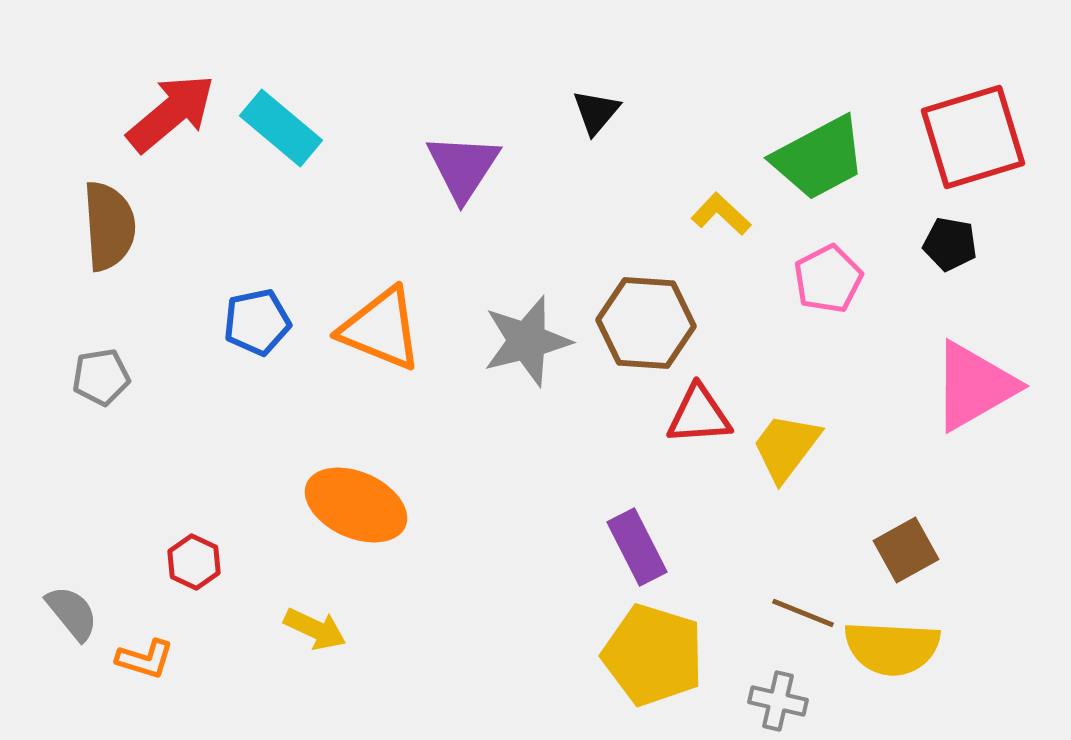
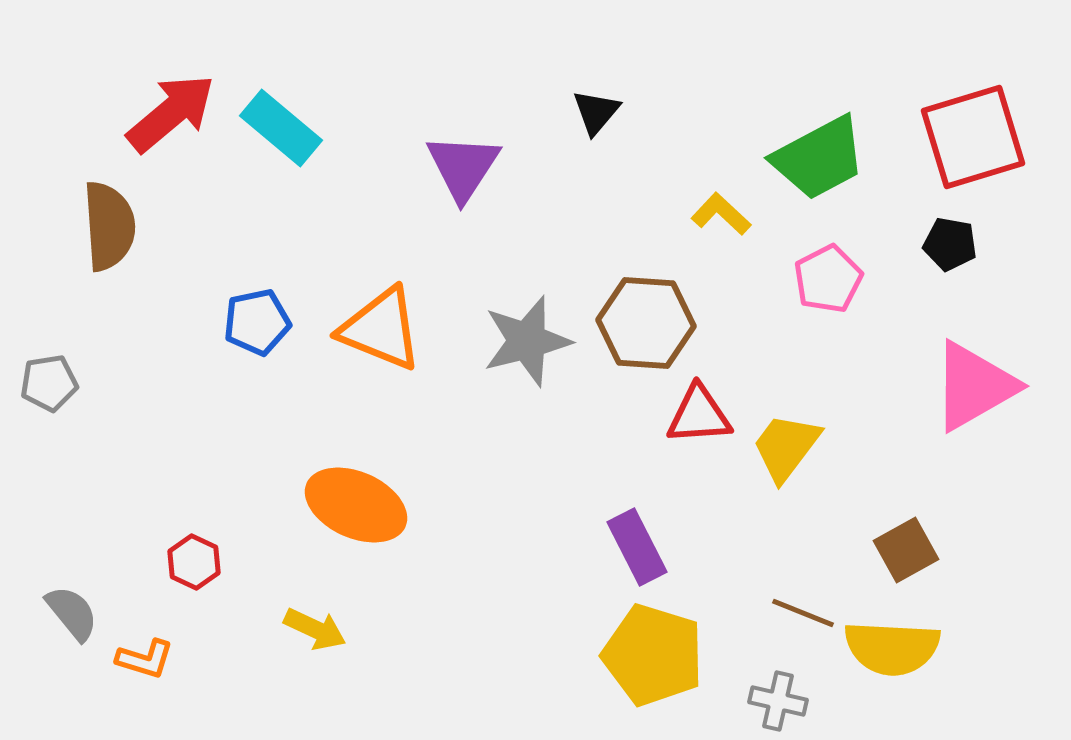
gray pentagon: moved 52 px left, 6 px down
